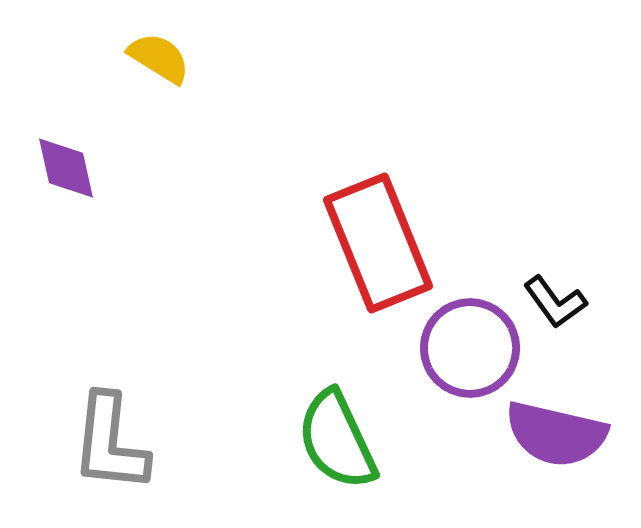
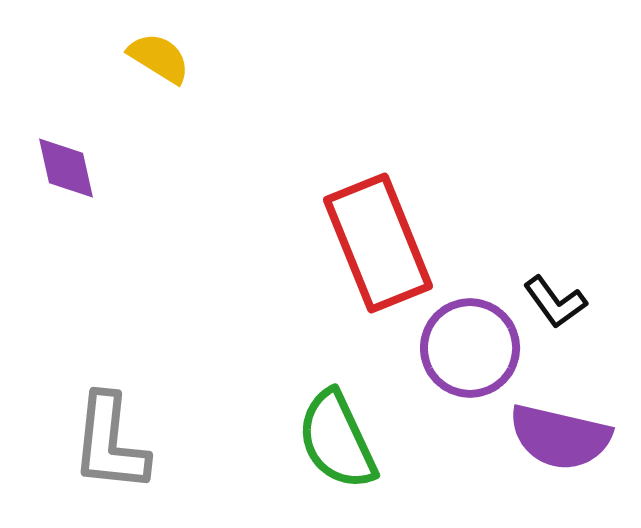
purple semicircle: moved 4 px right, 3 px down
